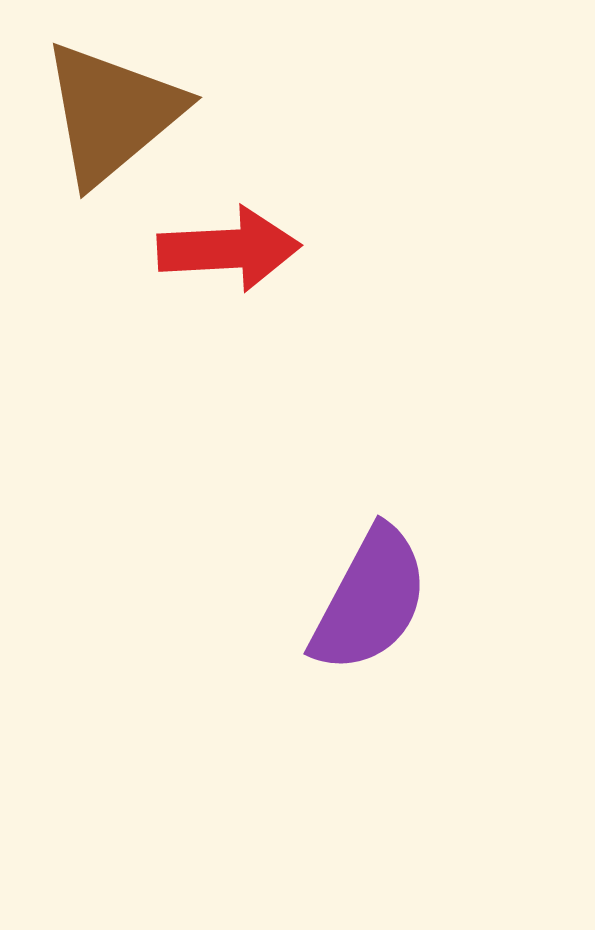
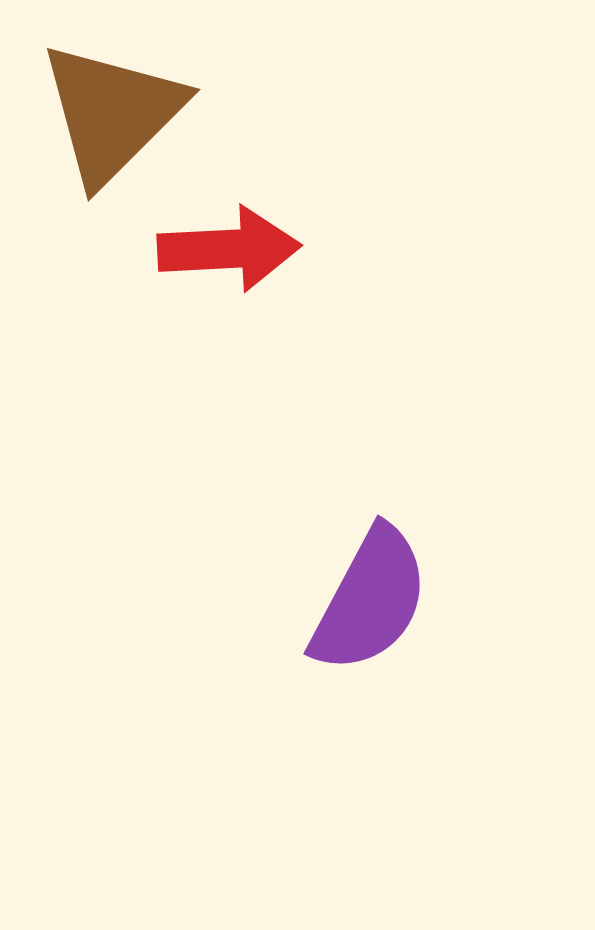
brown triangle: rotated 5 degrees counterclockwise
